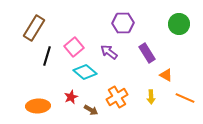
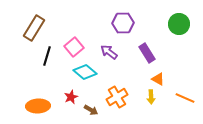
orange triangle: moved 8 px left, 4 px down
